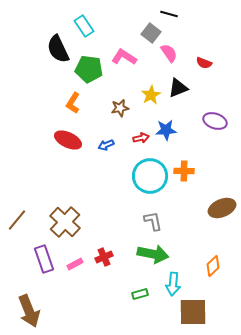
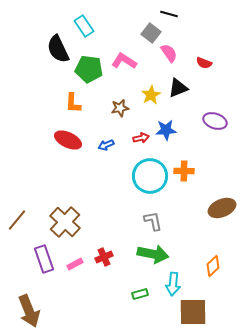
pink L-shape: moved 4 px down
orange L-shape: rotated 30 degrees counterclockwise
